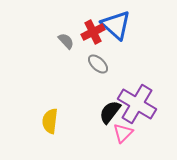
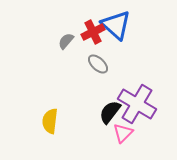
gray semicircle: rotated 96 degrees counterclockwise
